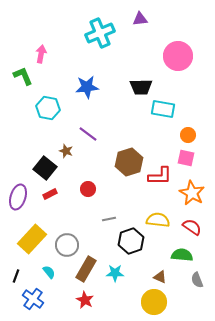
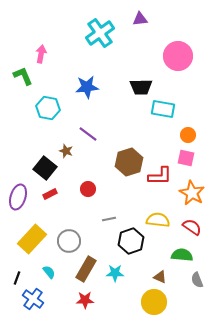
cyan cross: rotated 12 degrees counterclockwise
gray circle: moved 2 px right, 4 px up
black line: moved 1 px right, 2 px down
red star: rotated 30 degrees counterclockwise
